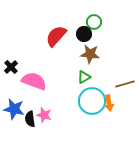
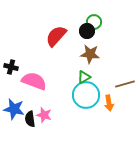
black circle: moved 3 px right, 3 px up
black cross: rotated 32 degrees counterclockwise
cyan circle: moved 6 px left, 6 px up
